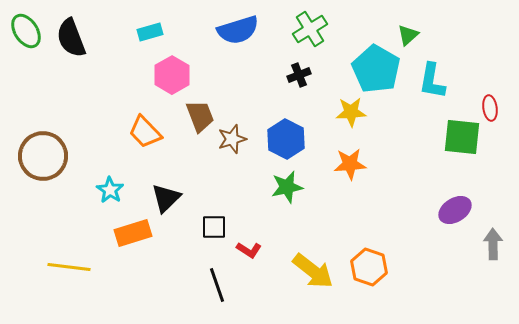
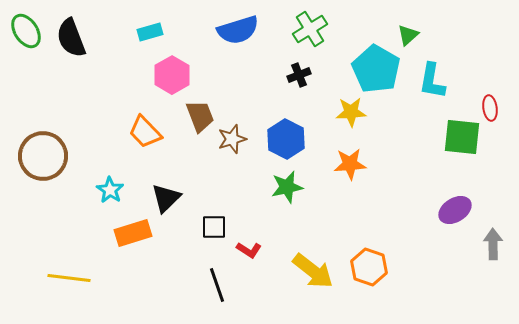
yellow line: moved 11 px down
